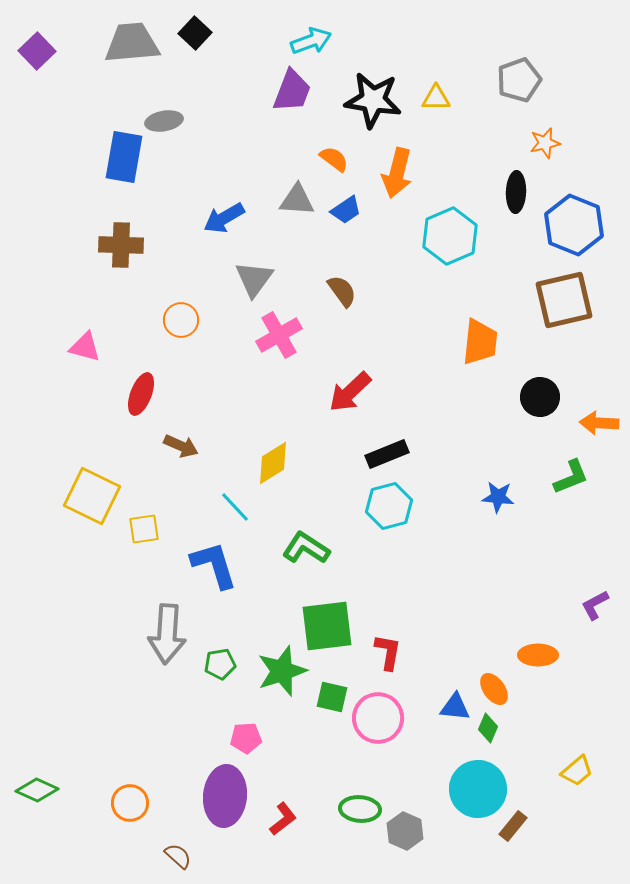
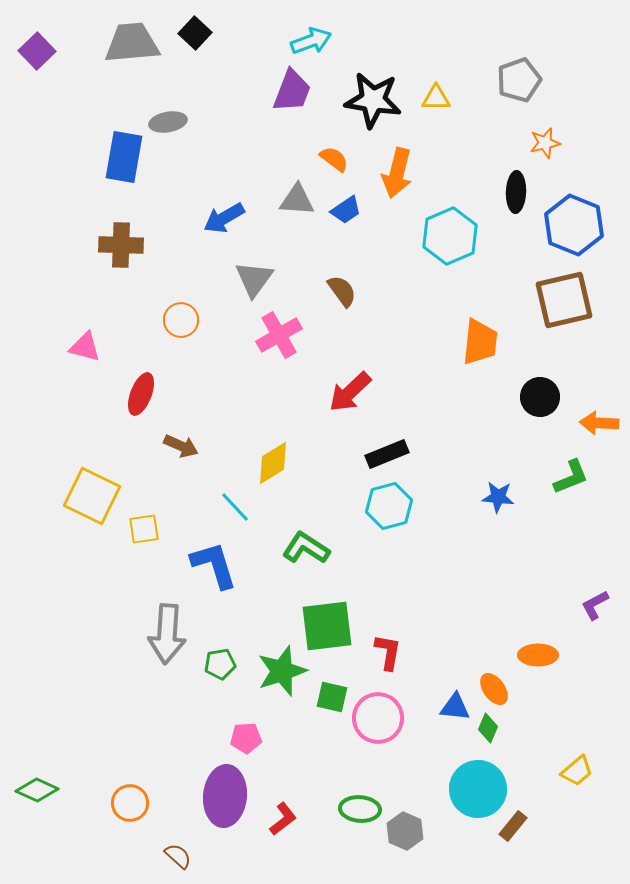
gray ellipse at (164, 121): moved 4 px right, 1 px down
